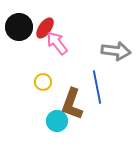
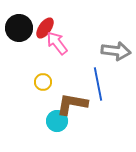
black circle: moved 1 px down
blue line: moved 1 px right, 3 px up
brown L-shape: rotated 80 degrees clockwise
